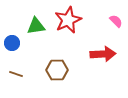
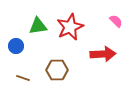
red star: moved 2 px right, 7 px down
green triangle: moved 2 px right
blue circle: moved 4 px right, 3 px down
brown line: moved 7 px right, 4 px down
